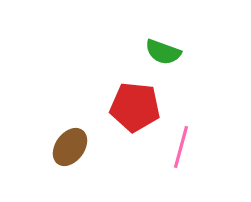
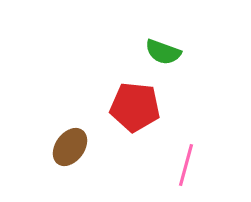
pink line: moved 5 px right, 18 px down
